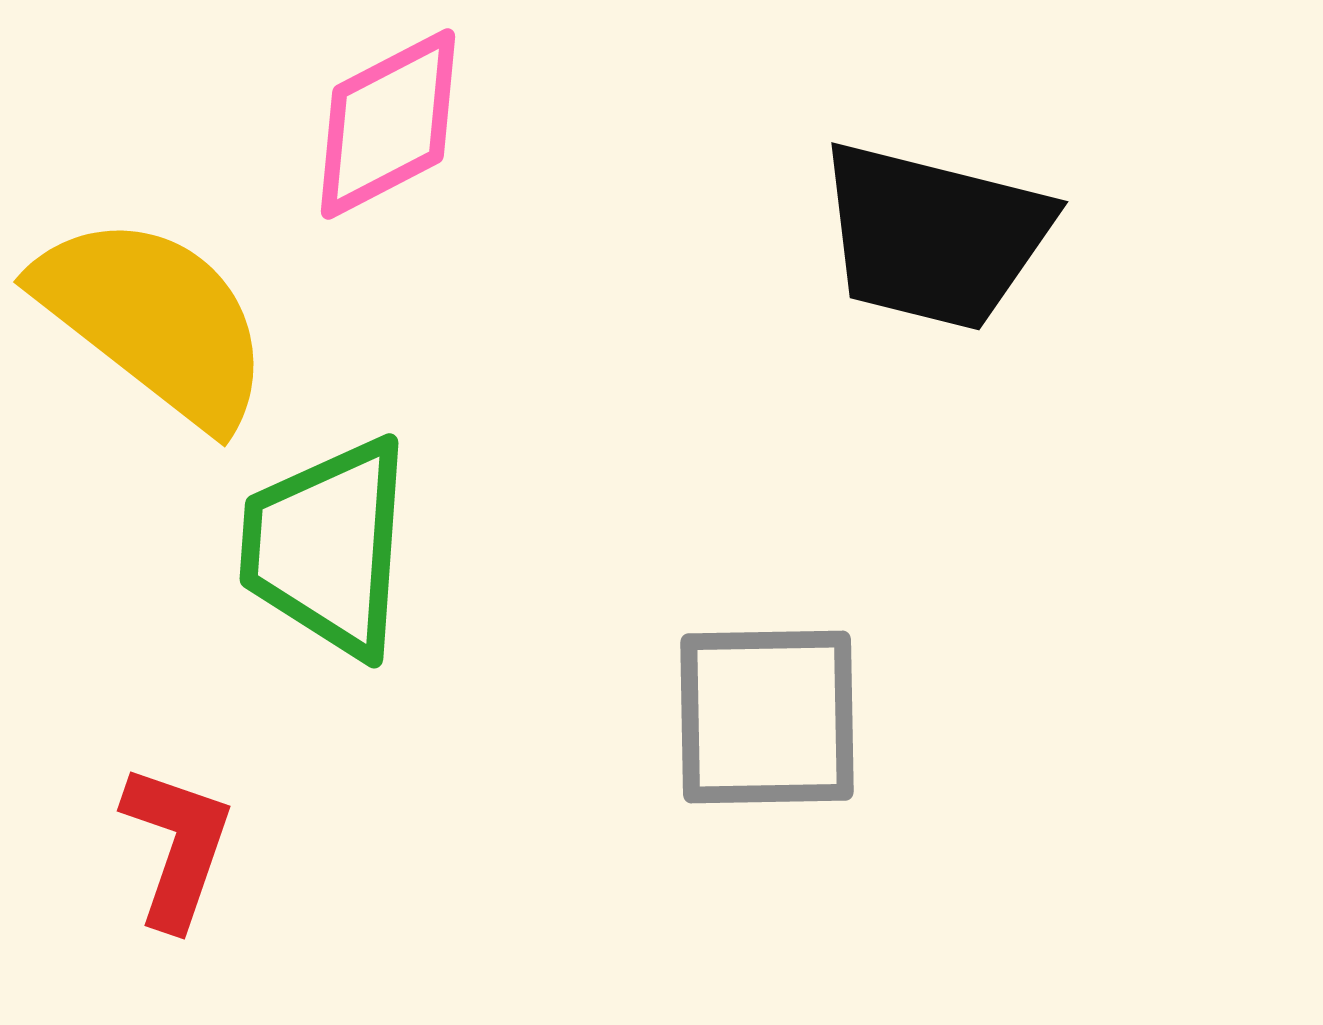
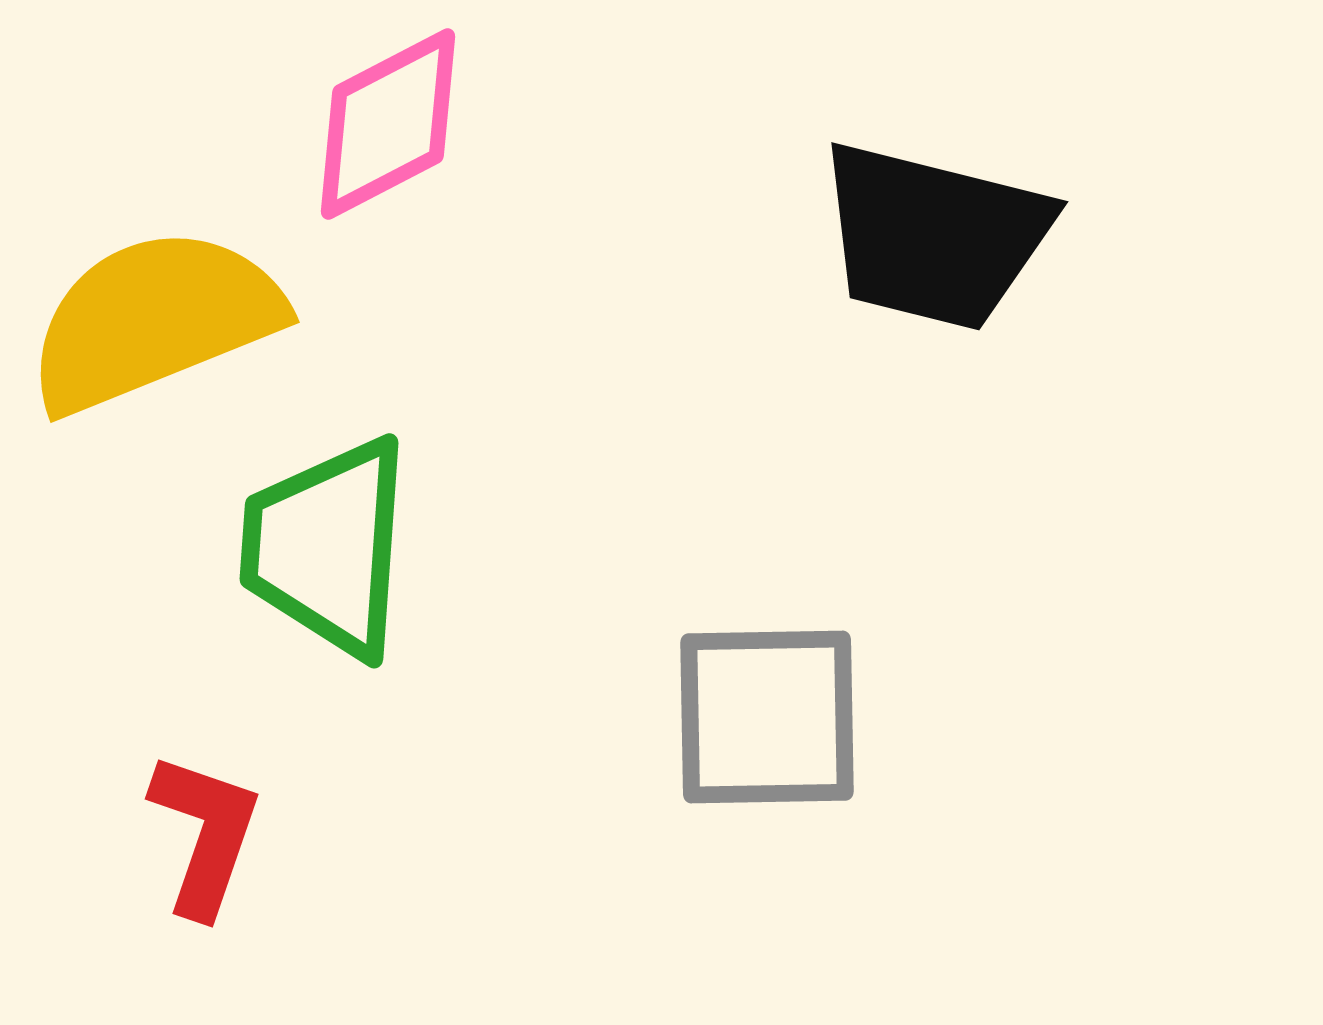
yellow semicircle: rotated 60 degrees counterclockwise
red L-shape: moved 28 px right, 12 px up
